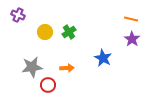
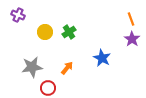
orange line: rotated 56 degrees clockwise
blue star: moved 1 px left
orange arrow: rotated 48 degrees counterclockwise
red circle: moved 3 px down
